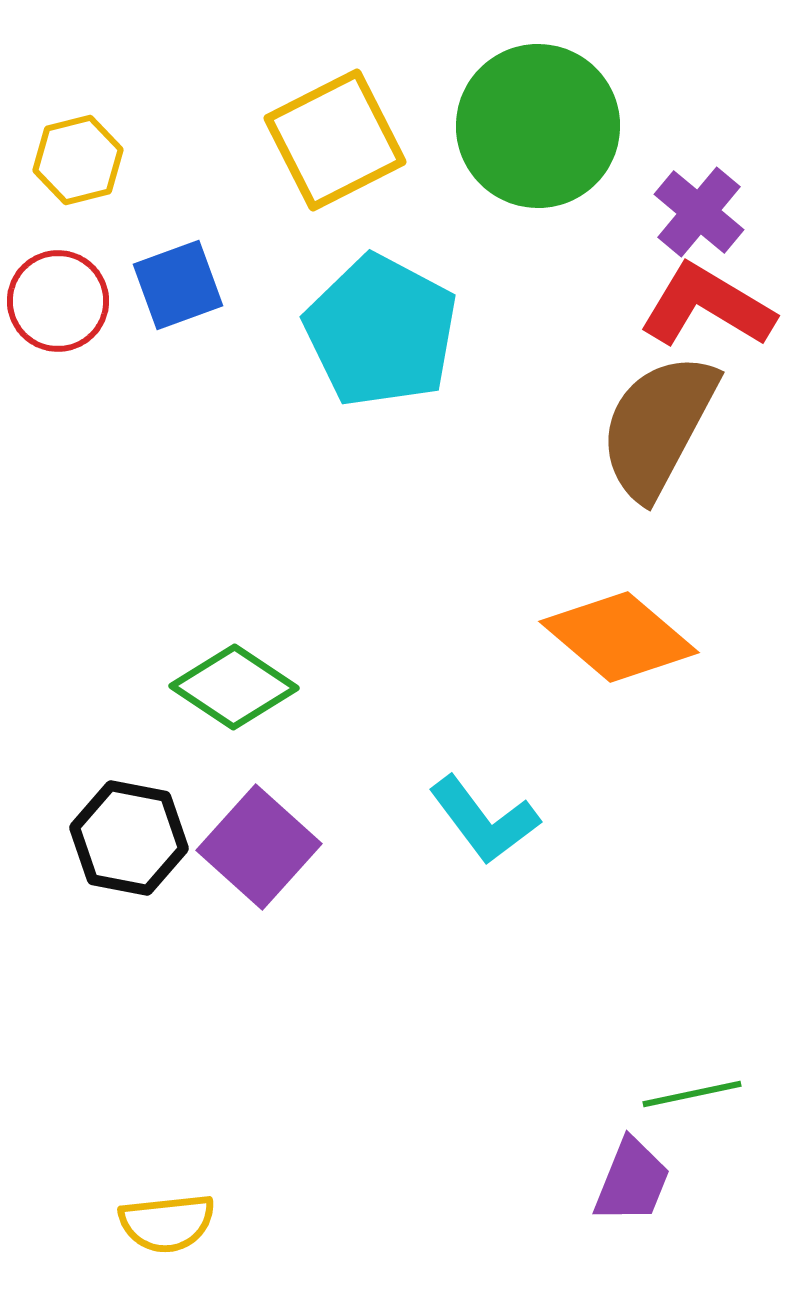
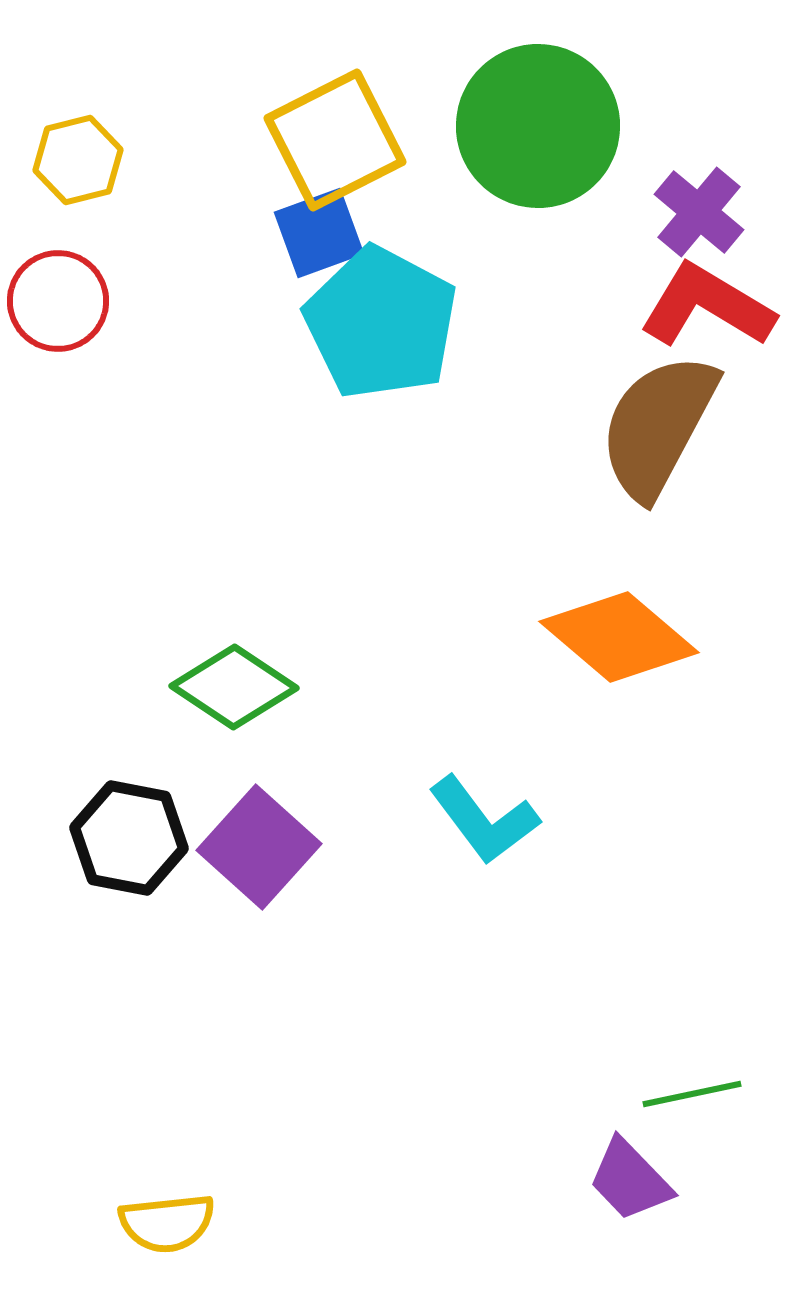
blue square: moved 141 px right, 52 px up
cyan pentagon: moved 8 px up
purple trapezoid: moved 2 px left, 1 px up; rotated 114 degrees clockwise
